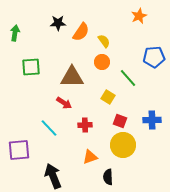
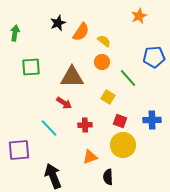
black star: rotated 21 degrees counterclockwise
yellow semicircle: rotated 16 degrees counterclockwise
